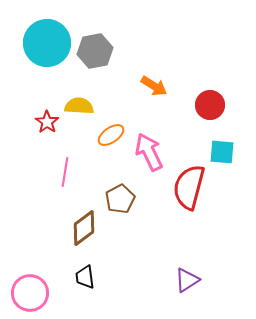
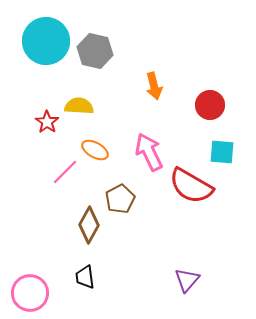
cyan circle: moved 1 px left, 2 px up
gray hexagon: rotated 24 degrees clockwise
orange arrow: rotated 44 degrees clockwise
orange ellipse: moved 16 px left, 15 px down; rotated 64 degrees clockwise
pink line: rotated 36 degrees clockwise
red semicircle: moved 2 px right, 1 px up; rotated 75 degrees counterclockwise
brown diamond: moved 5 px right, 3 px up; rotated 24 degrees counterclockwise
purple triangle: rotated 16 degrees counterclockwise
